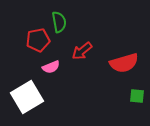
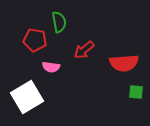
red pentagon: moved 3 px left; rotated 20 degrees clockwise
red arrow: moved 2 px right, 1 px up
red semicircle: rotated 12 degrees clockwise
pink semicircle: rotated 30 degrees clockwise
green square: moved 1 px left, 4 px up
